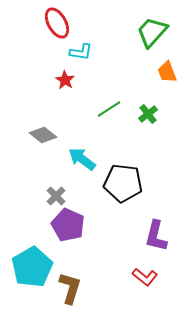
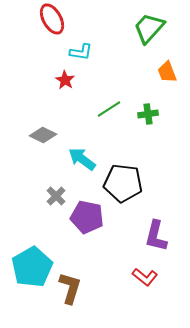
red ellipse: moved 5 px left, 4 px up
green trapezoid: moved 3 px left, 4 px up
green cross: rotated 30 degrees clockwise
gray diamond: rotated 12 degrees counterclockwise
purple pentagon: moved 19 px right, 8 px up; rotated 12 degrees counterclockwise
